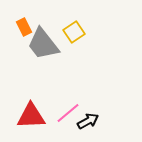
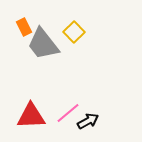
yellow square: rotated 10 degrees counterclockwise
